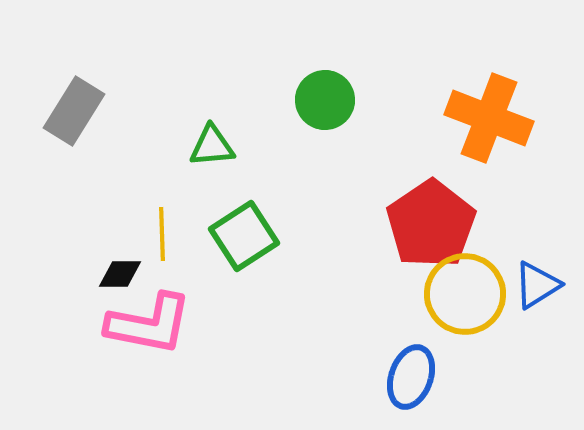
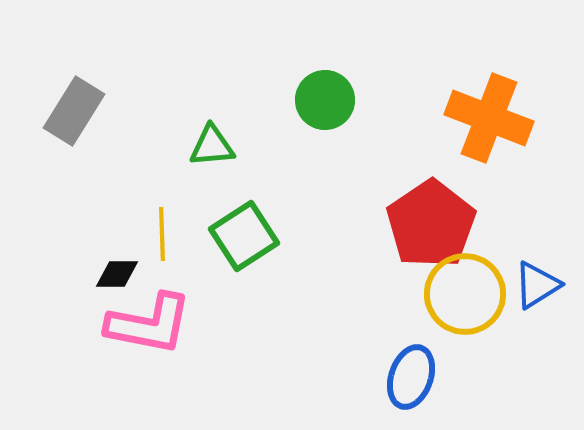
black diamond: moved 3 px left
